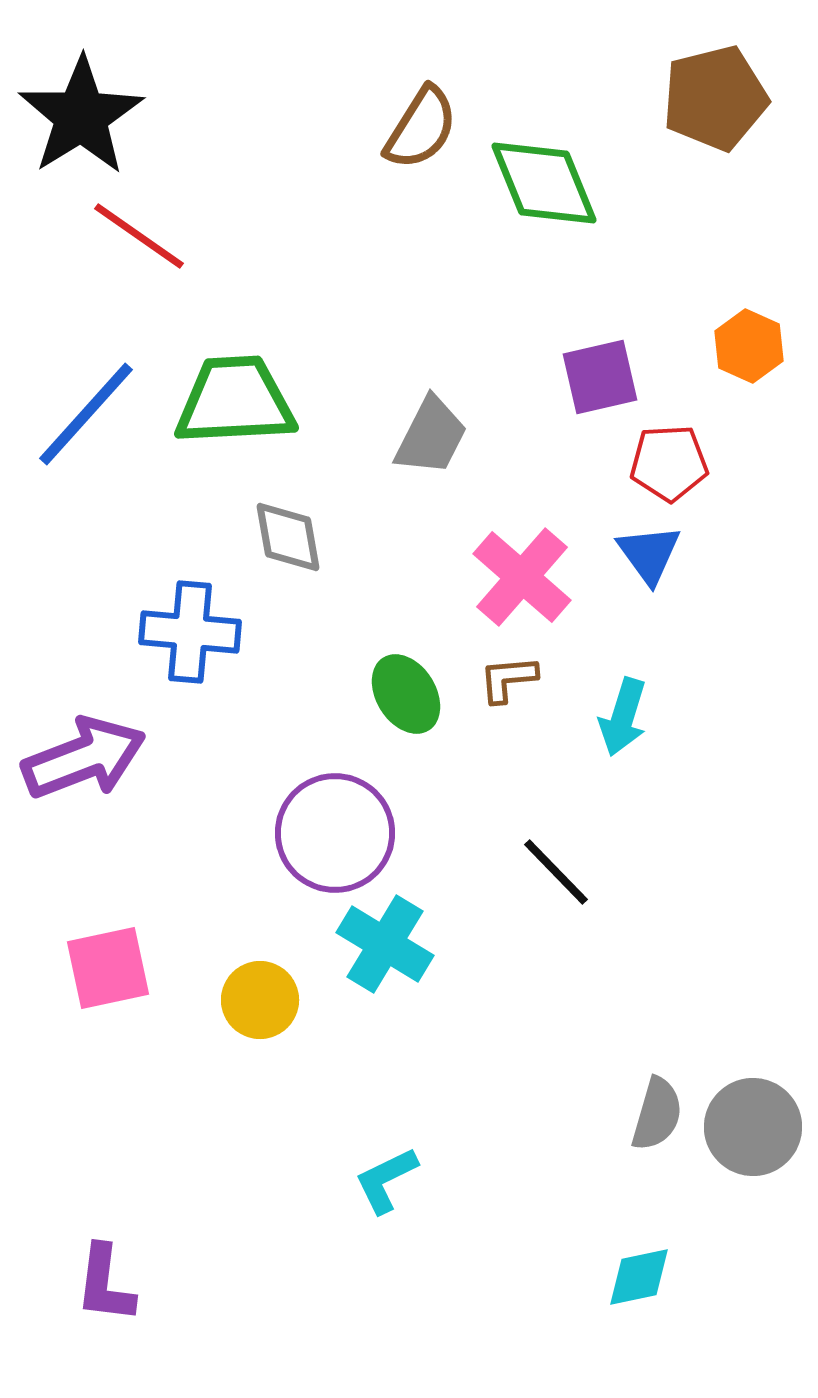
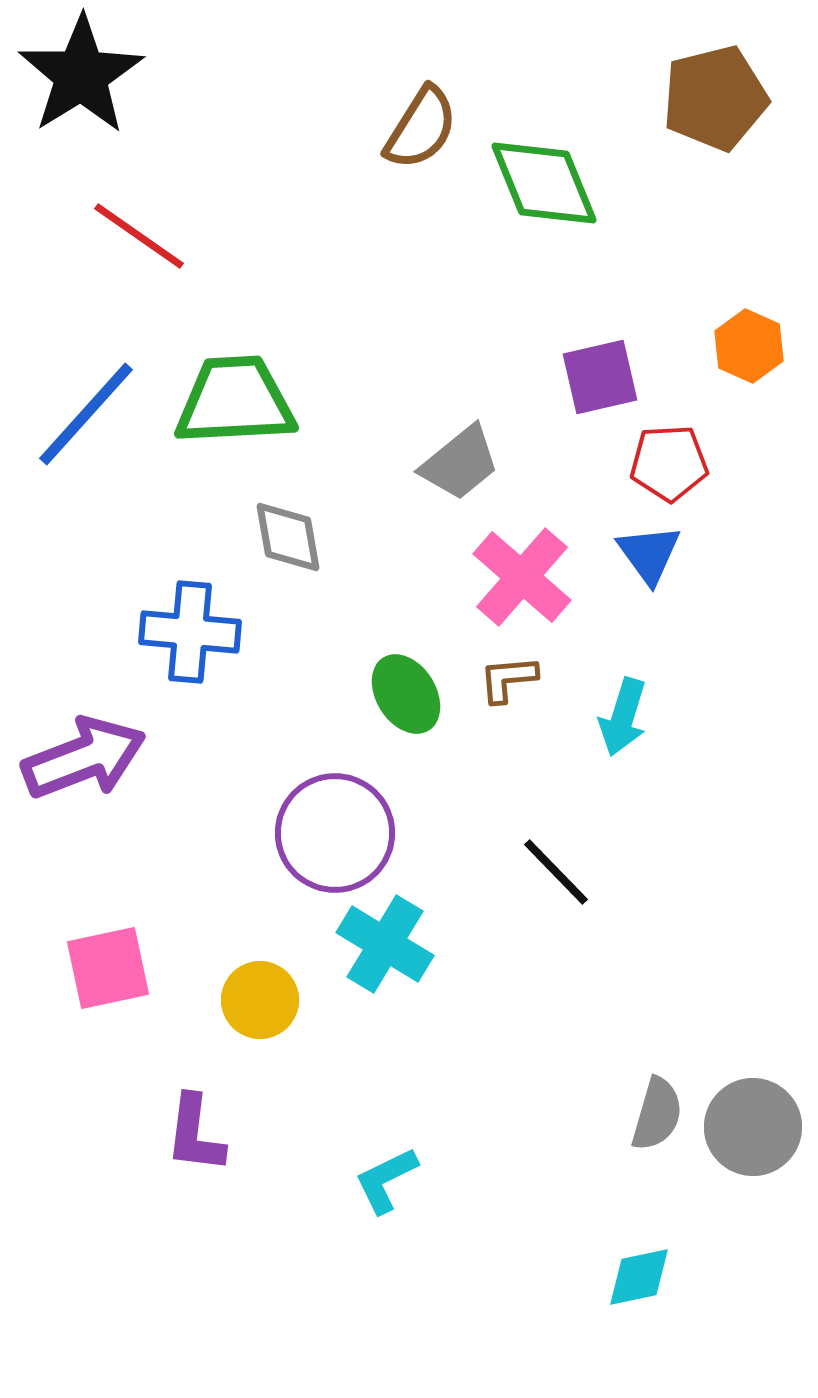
black star: moved 41 px up
gray trapezoid: moved 29 px right, 27 px down; rotated 24 degrees clockwise
purple L-shape: moved 90 px right, 150 px up
